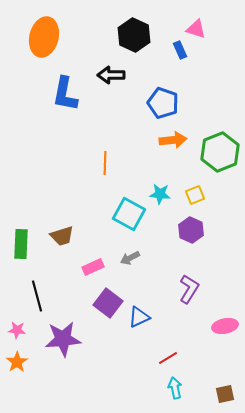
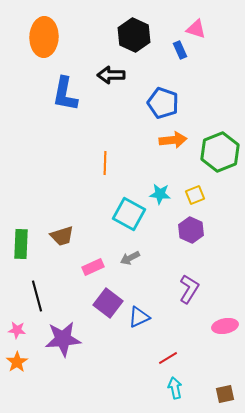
orange ellipse: rotated 12 degrees counterclockwise
